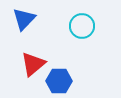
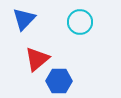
cyan circle: moved 2 px left, 4 px up
red triangle: moved 4 px right, 5 px up
